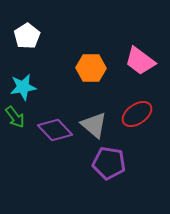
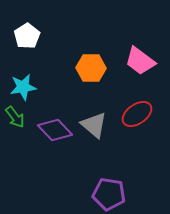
purple pentagon: moved 31 px down
